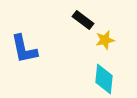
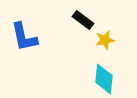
blue L-shape: moved 12 px up
